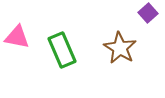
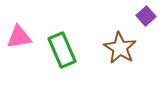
purple square: moved 2 px left, 3 px down
pink triangle: moved 2 px right; rotated 20 degrees counterclockwise
